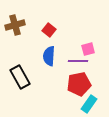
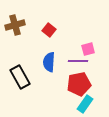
blue semicircle: moved 6 px down
cyan rectangle: moved 4 px left
